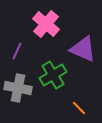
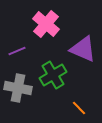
purple line: rotated 42 degrees clockwise
